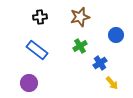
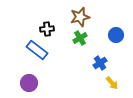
black cross: moved 7 px right, 12 px down
green cross: moved 8 px up
